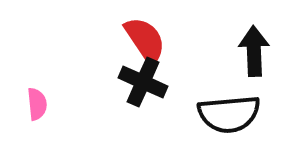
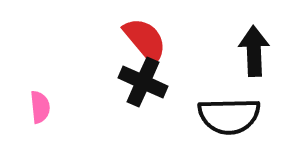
red semicircle: rotated 6 degrees counterclockwise
pink semicircle: moved 3 px right, 3 px down
black semicircle: moved 2 px down; rotated 4 degrees clockwise
